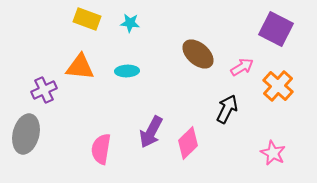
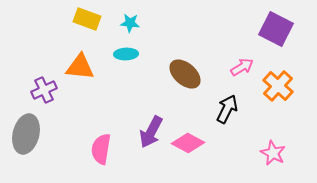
brown ellipse: moved 13 px left, 20 px down
cyan ellipse: moved 1 px left, 17 px up
pink diamond: rotated 72 degrees clockwise
